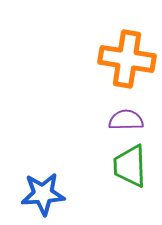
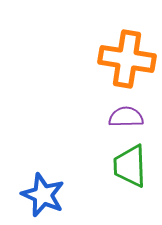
purple semicircle: moved 3 px up
blue star: moved 1 px down; rotated 27 degrees clockwise
